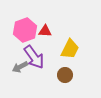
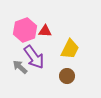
gray arrow: rotated 70 degrees clockwise
brown circle: moved 2 px right, 1 px down
